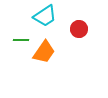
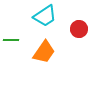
green line: moved 10 px left
